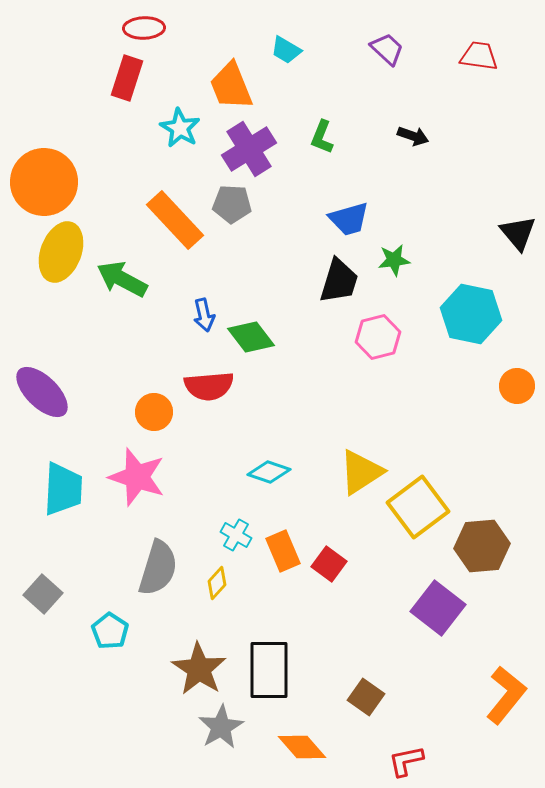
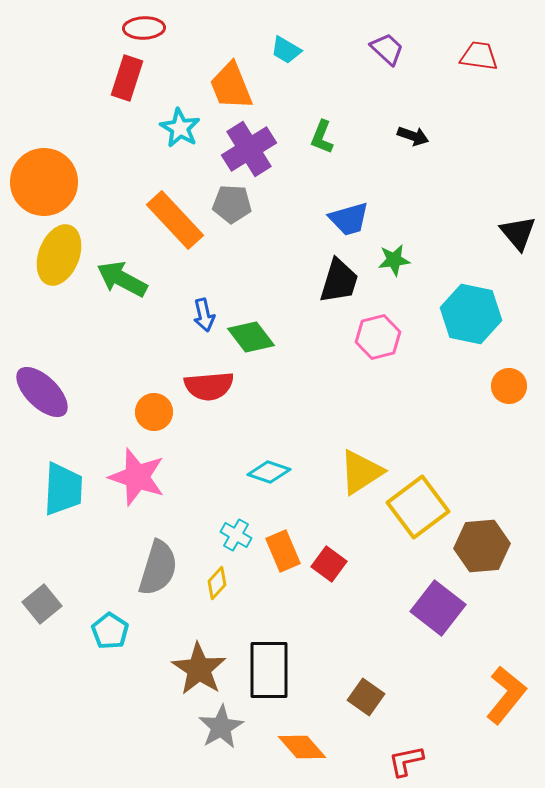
yellow ellipse at (61, 252): moved 2 px left, 3 px down
orange circle at (517, 386): moved 8 px left
gray square at (43, 594): moved 1 px left, 10 px down; rotated 9 degrees clockwise
